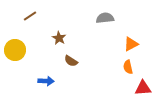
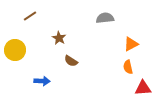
blue arrow: moved 4 px left
